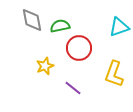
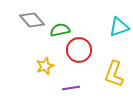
gray diamond: rotated 30 degrees counterclockwise
green semicircle: moved 4 px down
red circle: moved 2 px down
purple line: moved 2 px left; rotated 48 degrees counterclockwise
